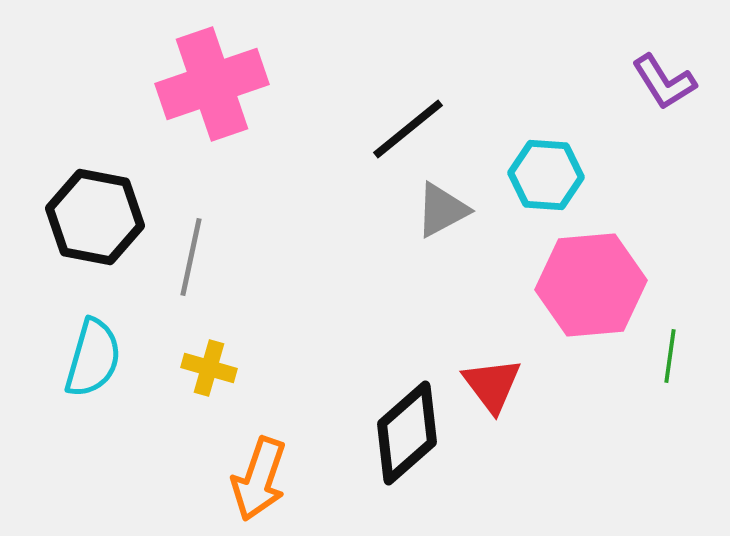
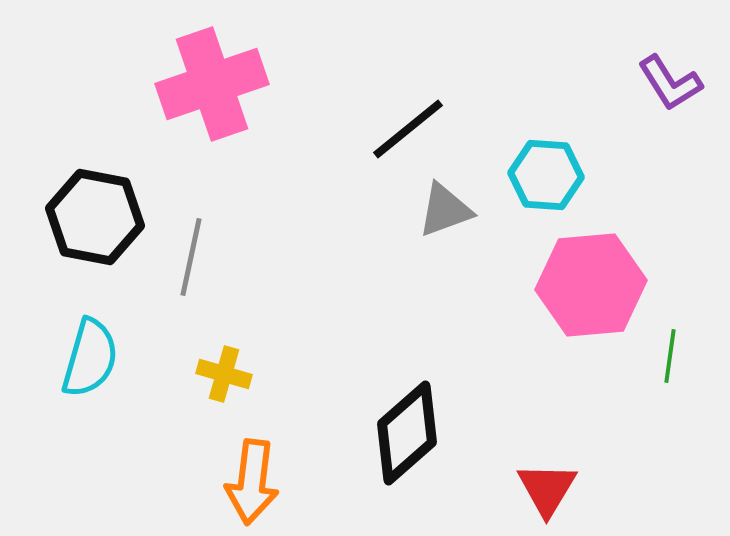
purple L-shape: moved 6 px right, 1 px down
gray triangle: moved 3 px right; rotated 8 degrees clockwise
cyan semicircle: moved 3 px left
yellow cross: moved 15 px right, 6 px down
red triangle: moved 55 px right, 104 px down; rotated 8 degrees clockwise
orange arrow: moved 7 px left, 3 px down; rotated 12 degrees counterclockwise
